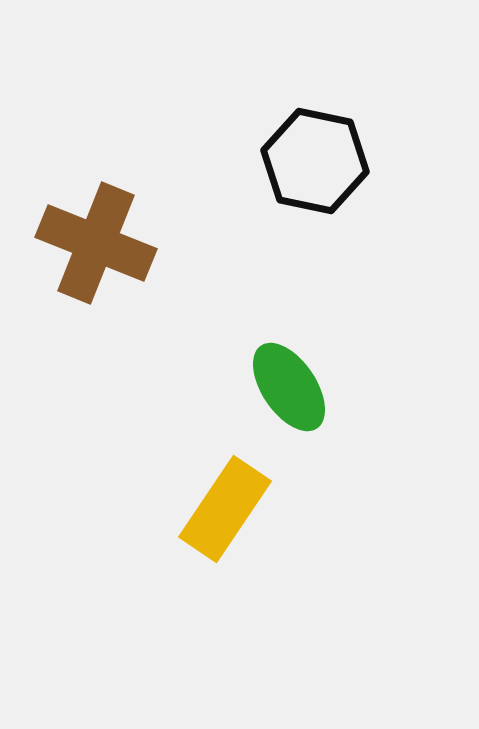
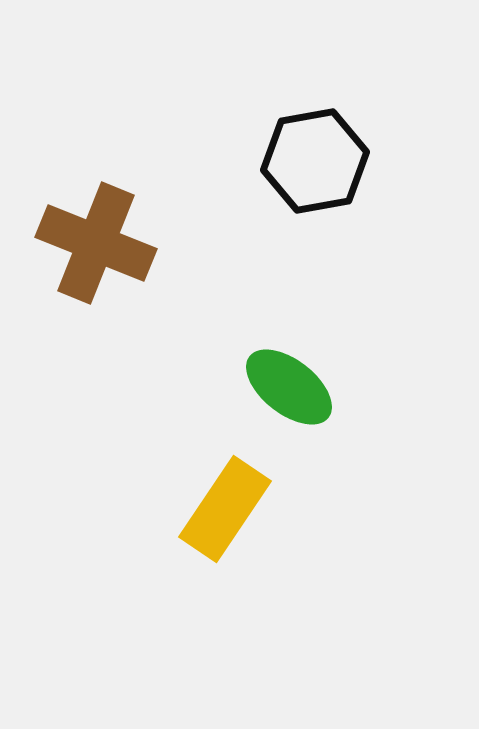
black hexagon: rotated 22 degrees counterclockwise
green ellipse: rotated 18 degrees counterclockwise
